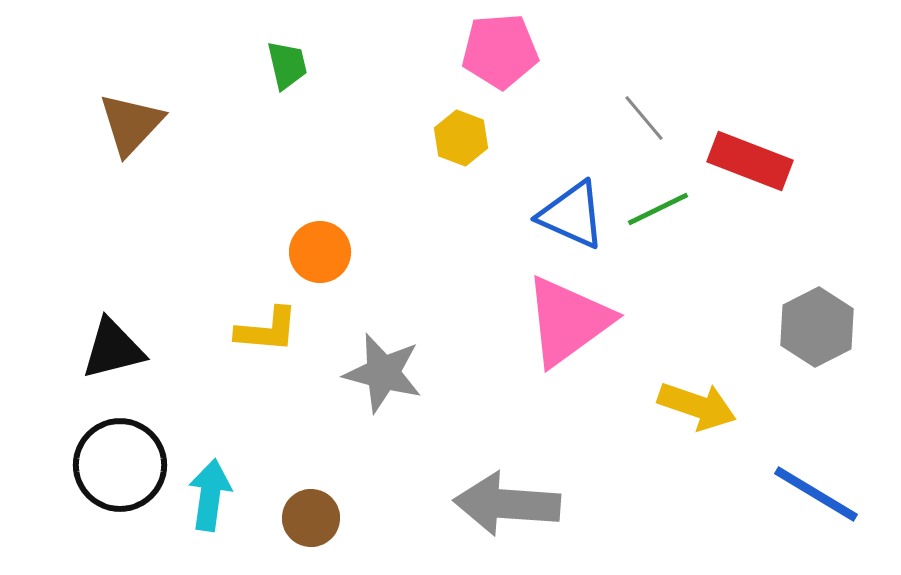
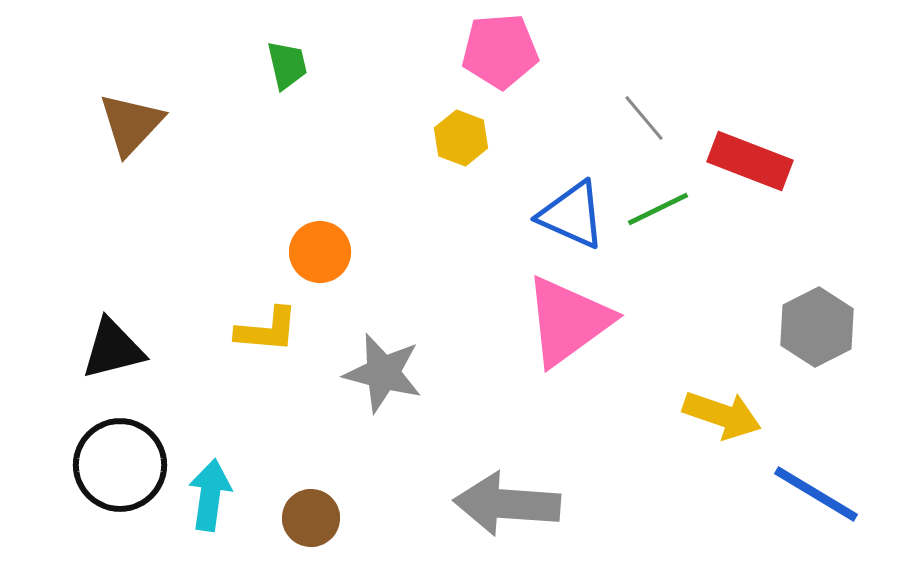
yellow arrow: moved 25 px right, 9 px down
